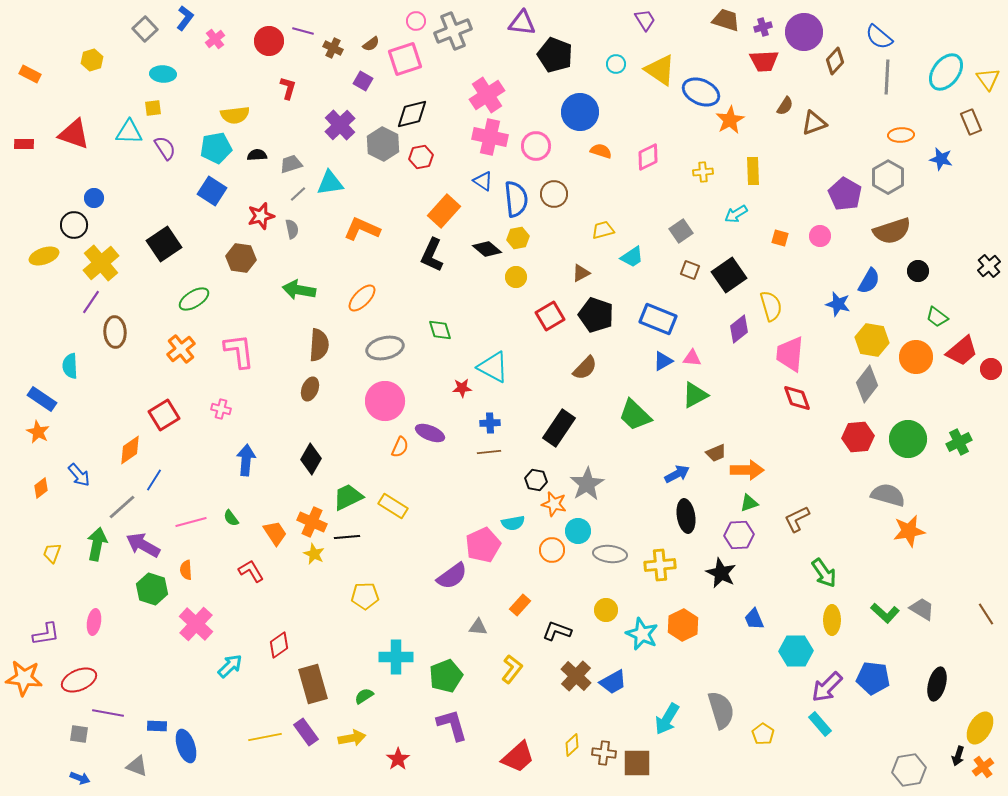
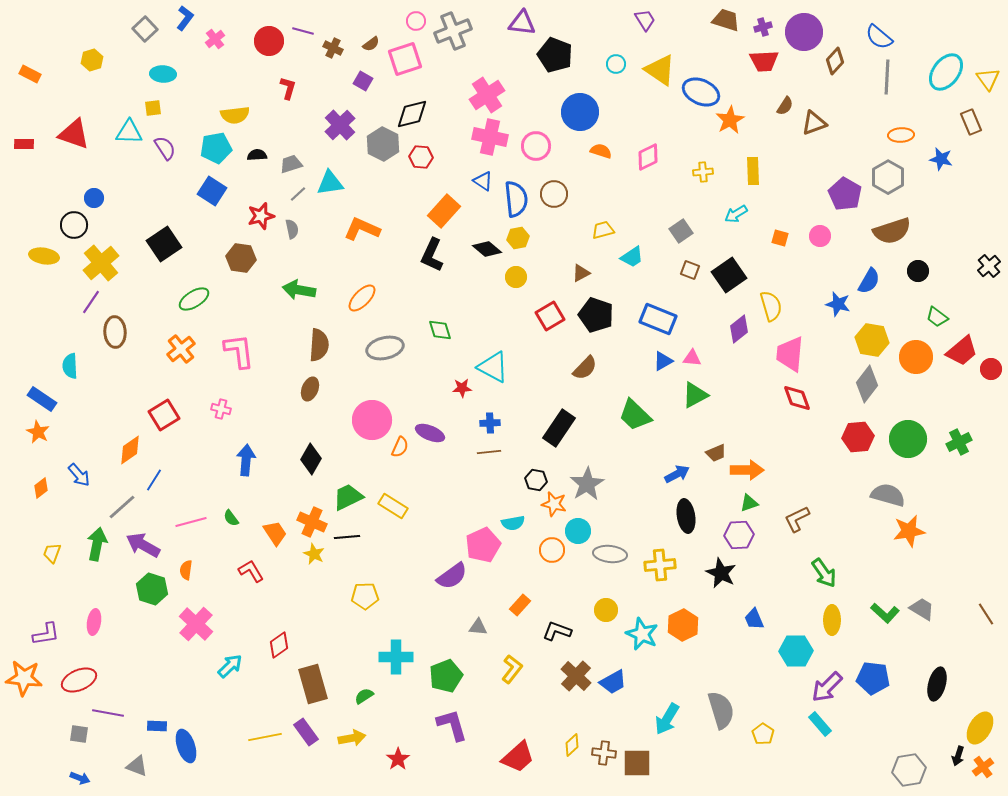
red hexagon at (421, 157): rotated 15 degrees clockwise
yellow ellipse at (44, 256): rotated 28 degrees clockwise
pink circle at (385, 401): moved 13 px left, 19 px down
orange semicircle at (186, 570): rotated 12 degrees clockwise
